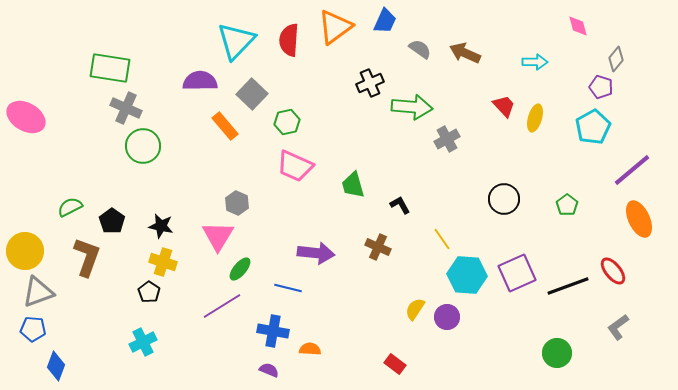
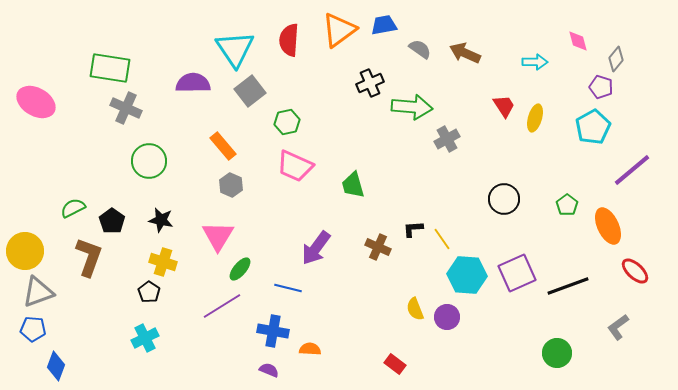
blue trapezoid at (385, 21): moved 1 px left, 4 px down; rotated 124 degrees counterclockwise
pink diamond at (578, 26): moved 15 px down
orange triangle at (335, 27): moved 4 px right, 3 px down
cyan triangle at (236, 41): moved 1 px left, 8 px down; rotated 18 degrees counterclockwise
purple semicircle at (200, 81): moved 7 px left, 2 px down
gray square at (252, 94): moved 2 px left, 3 px up; rotated 8 degrees clockwise
red trapezoid at (504, 106): rotated 10 degrees clockwise
pink ellipse at (26, 117): moved 10 px right, 15 px up
orange rectangle at (225, 126): moved 2 px left, 20 px down
green circle at (143, 146): moved 6 px right, 15 px down
gray hexagon at (237, 203): moved 6 px left, 18 px up
black L-shape at (400, 205): moved 13 px right, 24 px down; rotated 65 degrees counterclockwise
green semicircle at (70, 207): moved 3 px right, 1 px down
orange ellipse at (639, 219): moved 31 px left, 7 px down
black star at (161, 226): moved 6 px up
purple arrow at (316, 253): moved 5 px up; rotated 120 degrees clockwise
brown L-shape at (87, 257): moved 2 px right
red ellipse at (613, 271): moved 22 px right; rotated 8 degrees counterclockwise
yellow semicircle at (415, 309): rotated 55 degrees counterclockwise
cyan cross at (143, 342): moved 2 px right, 4 px up
